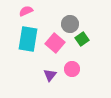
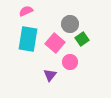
pink circle: moved 2 px left, 7 px up
